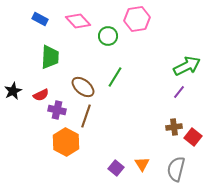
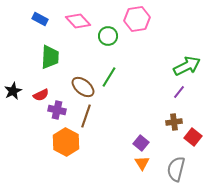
green line: moved 6 px left
brown cross: moved 5 px up
orange triangle: moved 1 px up
purple square: moved 25 px right, 25 px up
